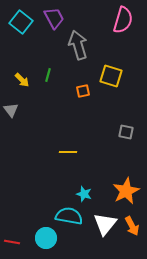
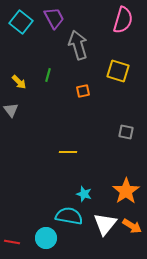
yellow square: moved 7 px right, 5 px up
yellow arrow: moved 3 px left, 2 px down
orange star: rotated 8 degrees counterclockwise
orange arrow: rotated 30 degrees counterclockwise
